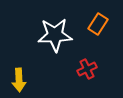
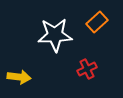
orange rectangle: moved 1 px left, 2 px up; rotated 15 degrees clockwise
yellow arrow: moved 3 px up; rotated 80 degrees counterclockwise
